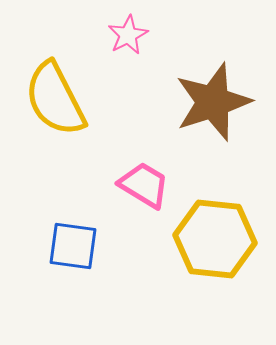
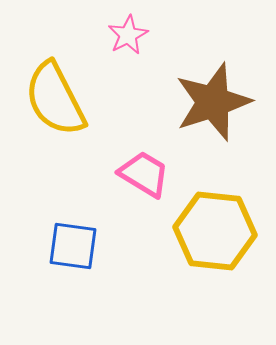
pink trapezoid: moved 11 px up
yellow hexagon: moved 8 px up
